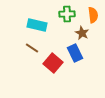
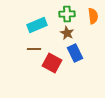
orange semicircle: moved 1 px down
cyan rectangle: rotated 36 degrees counterclockwise
brown star: moved 15 px left
brown line: moved 2 px right, 1 px down; rotated 32 degrees counterclockwise
red square: moved 1 px left; rotated 12 degrees counterclockwise
